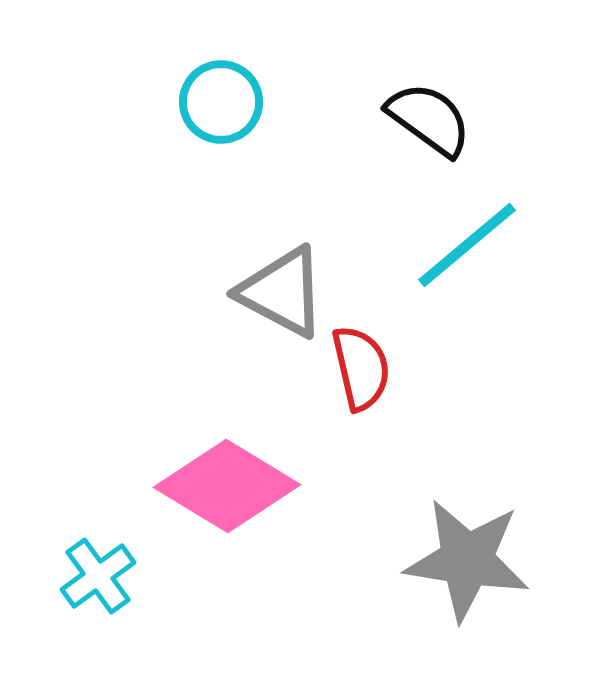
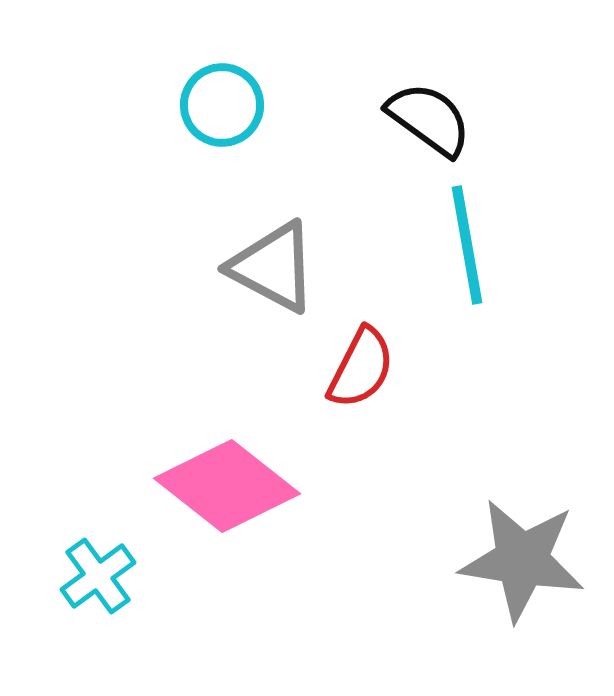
cyan circle: moved 1 px right, 3 px down
cyan line: rotated 60 degrees counterclockwise
gray triangle: moved 9 px left, 25 px up
red semicircle: rotated 40 degrees clockwise
pink diamond: rotated 7 degrees clockwise
gray star: moved 55 px right
